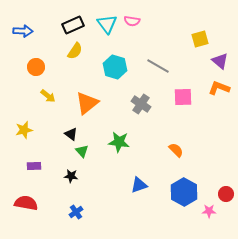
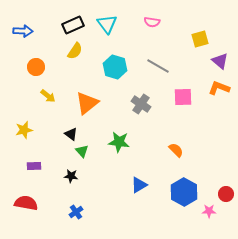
pink semicircle: moved 20 px right, 1 px down
blue triangle: rotated 12 degrees counterclockwise
